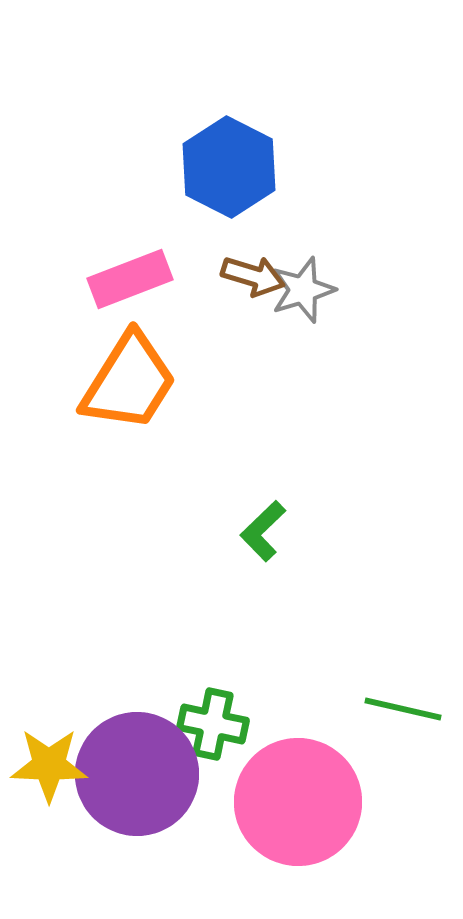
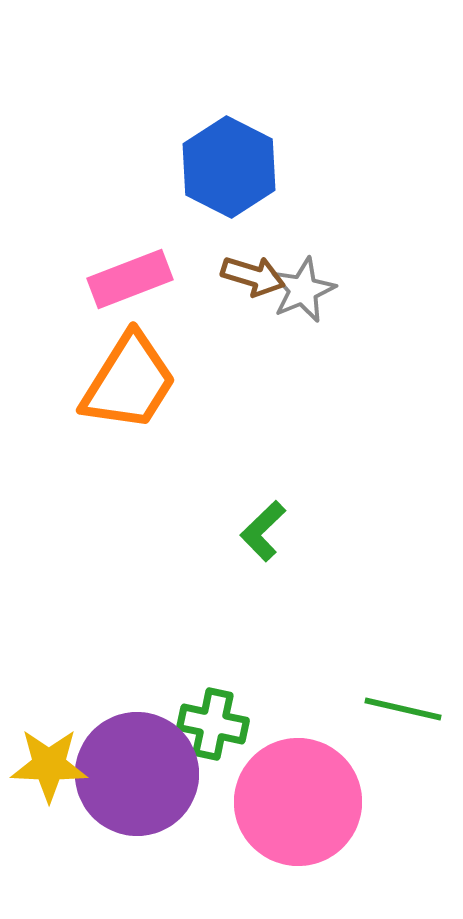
gray star: rotated 6 degrees counterclockwise
